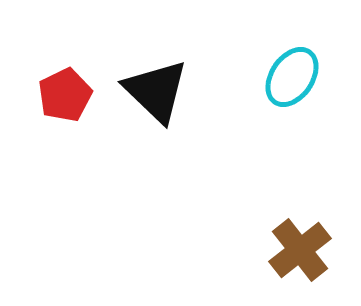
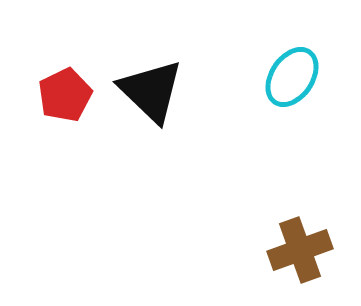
black triangle: moved 5 px left
brown cross: rotated 18 degrees clockwise
